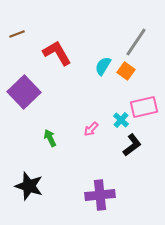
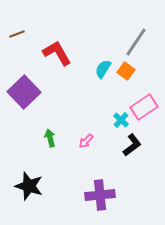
cyan semicircle: moved 3 px down
pink rectangle: rotated 20 degrees counterclockwise
pink arrow: moved 5 px left, 12 px down
green arrow: rotated 12 degrees clockwise
